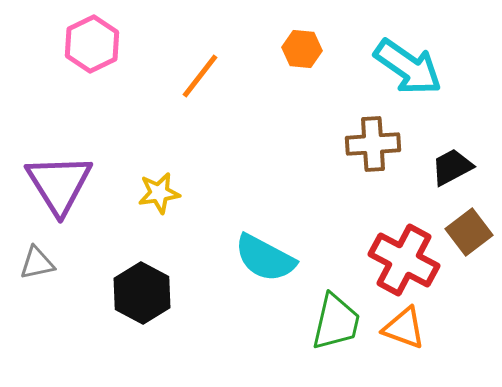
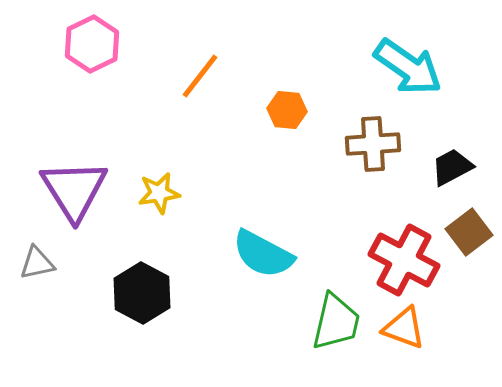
orange hexagon: moved 15 px left, 61 px down
purple triangle: moved 15 px right, 6 px down
cyan semicircle: moved 2 px left, 4 px up
